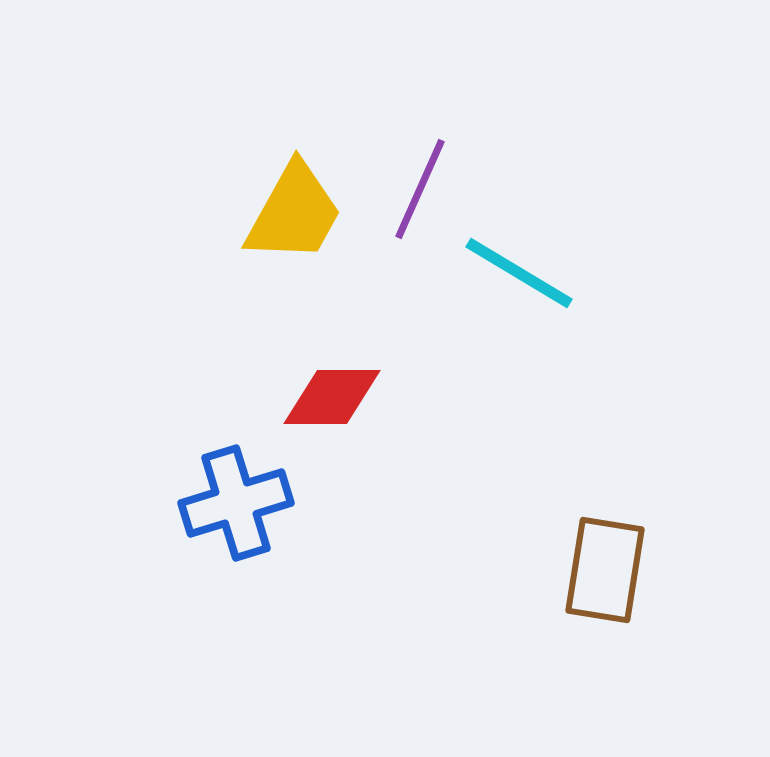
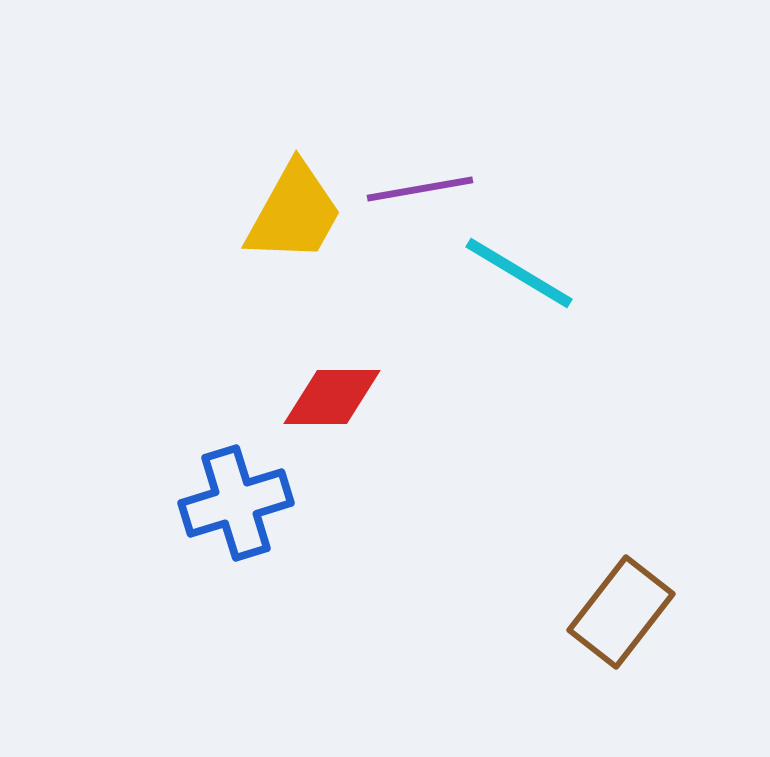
purple line: rotated 56 degrees clockwise
brown rectangle: moved 16 px right, 42 px down; rotated 29 degrees clockwise
